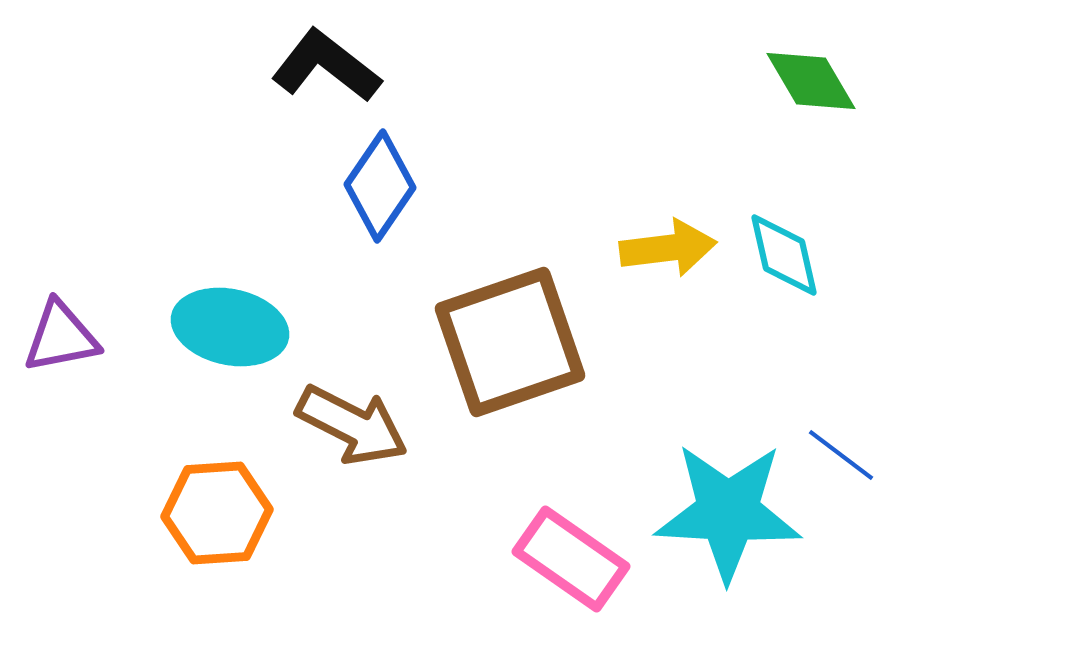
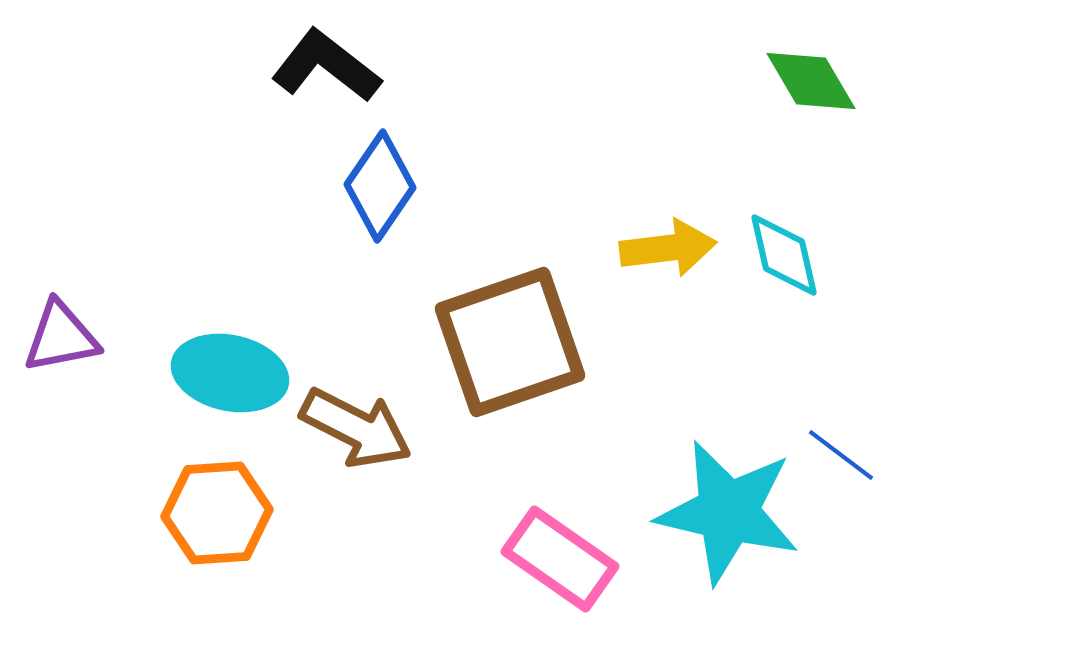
cyan ellipse: moved 46 px down
brown arrow: moved 4 px right, 3 px down
cyan star: rotated 10 degrees clockwise
pink rectangle: moved 11 px left
